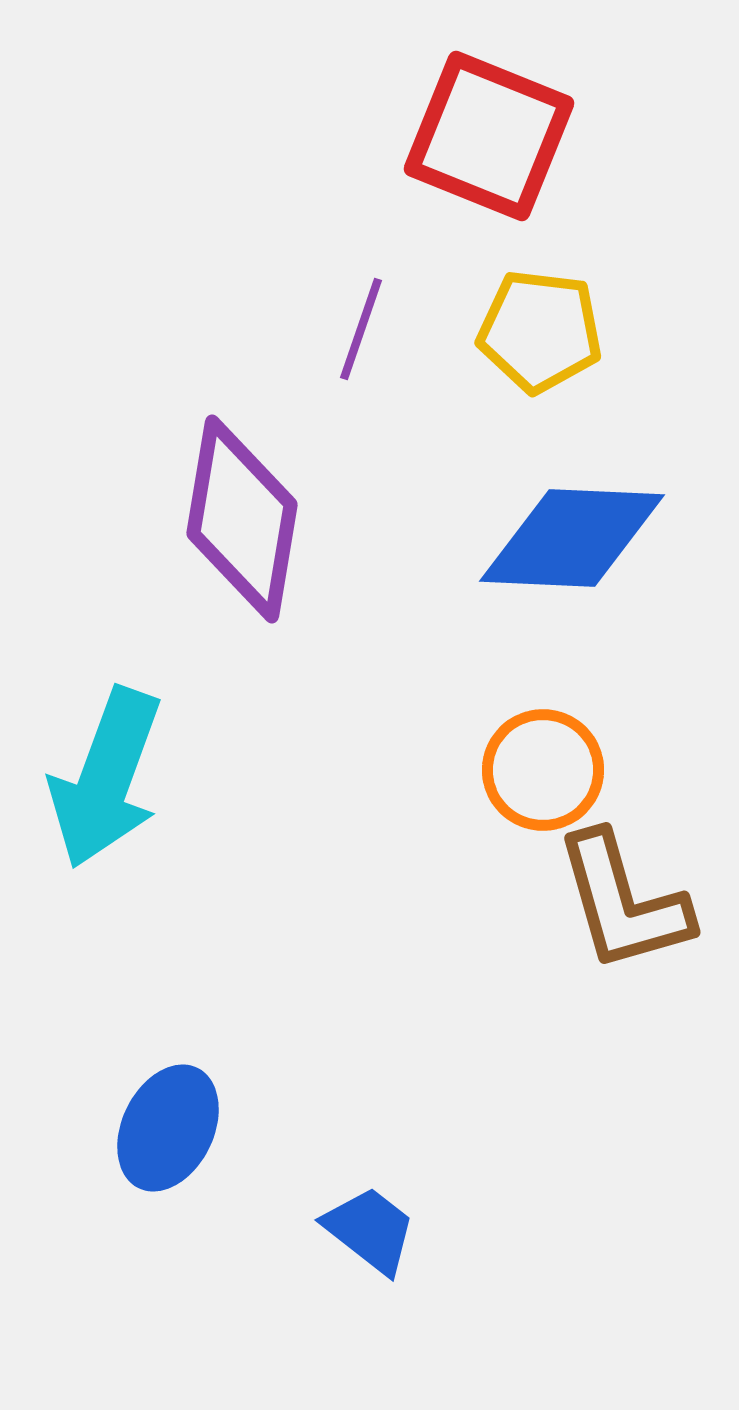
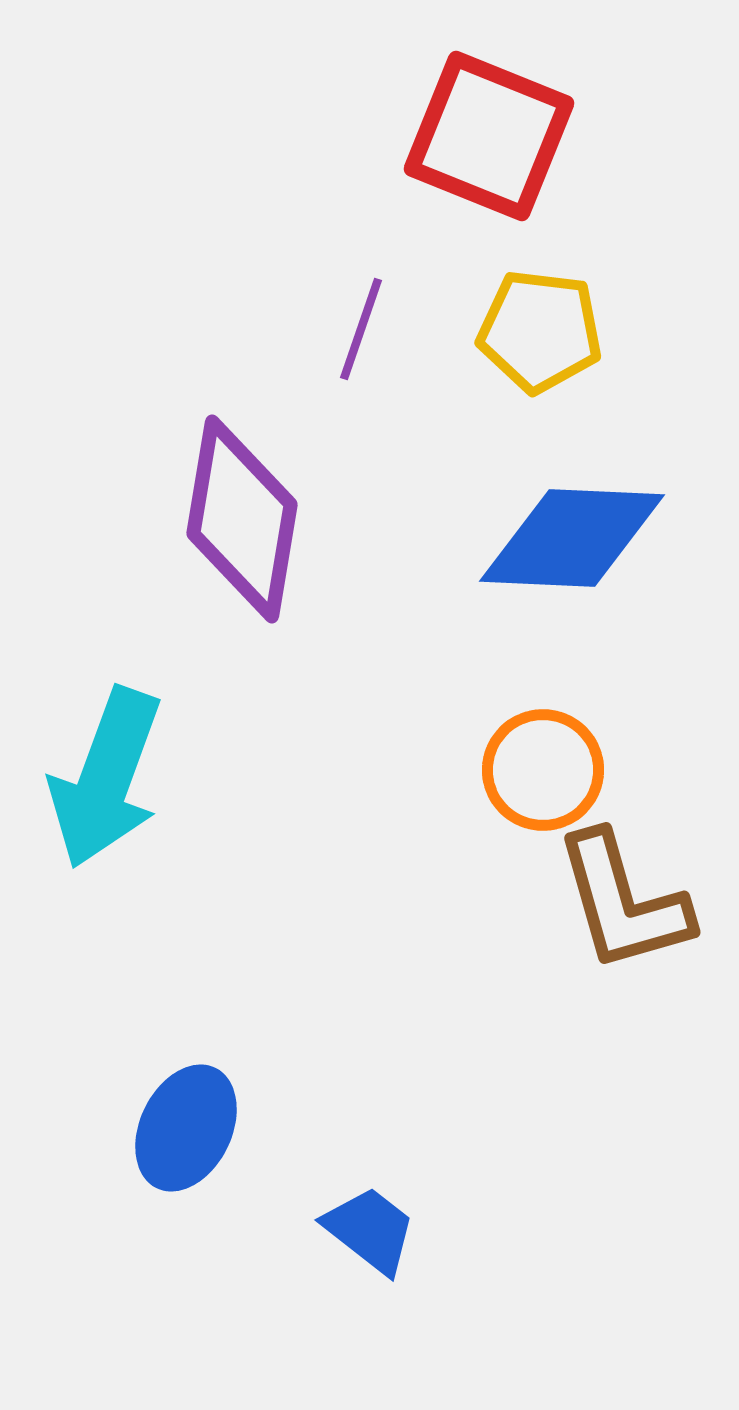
blue ellipse: moved 18 px right
